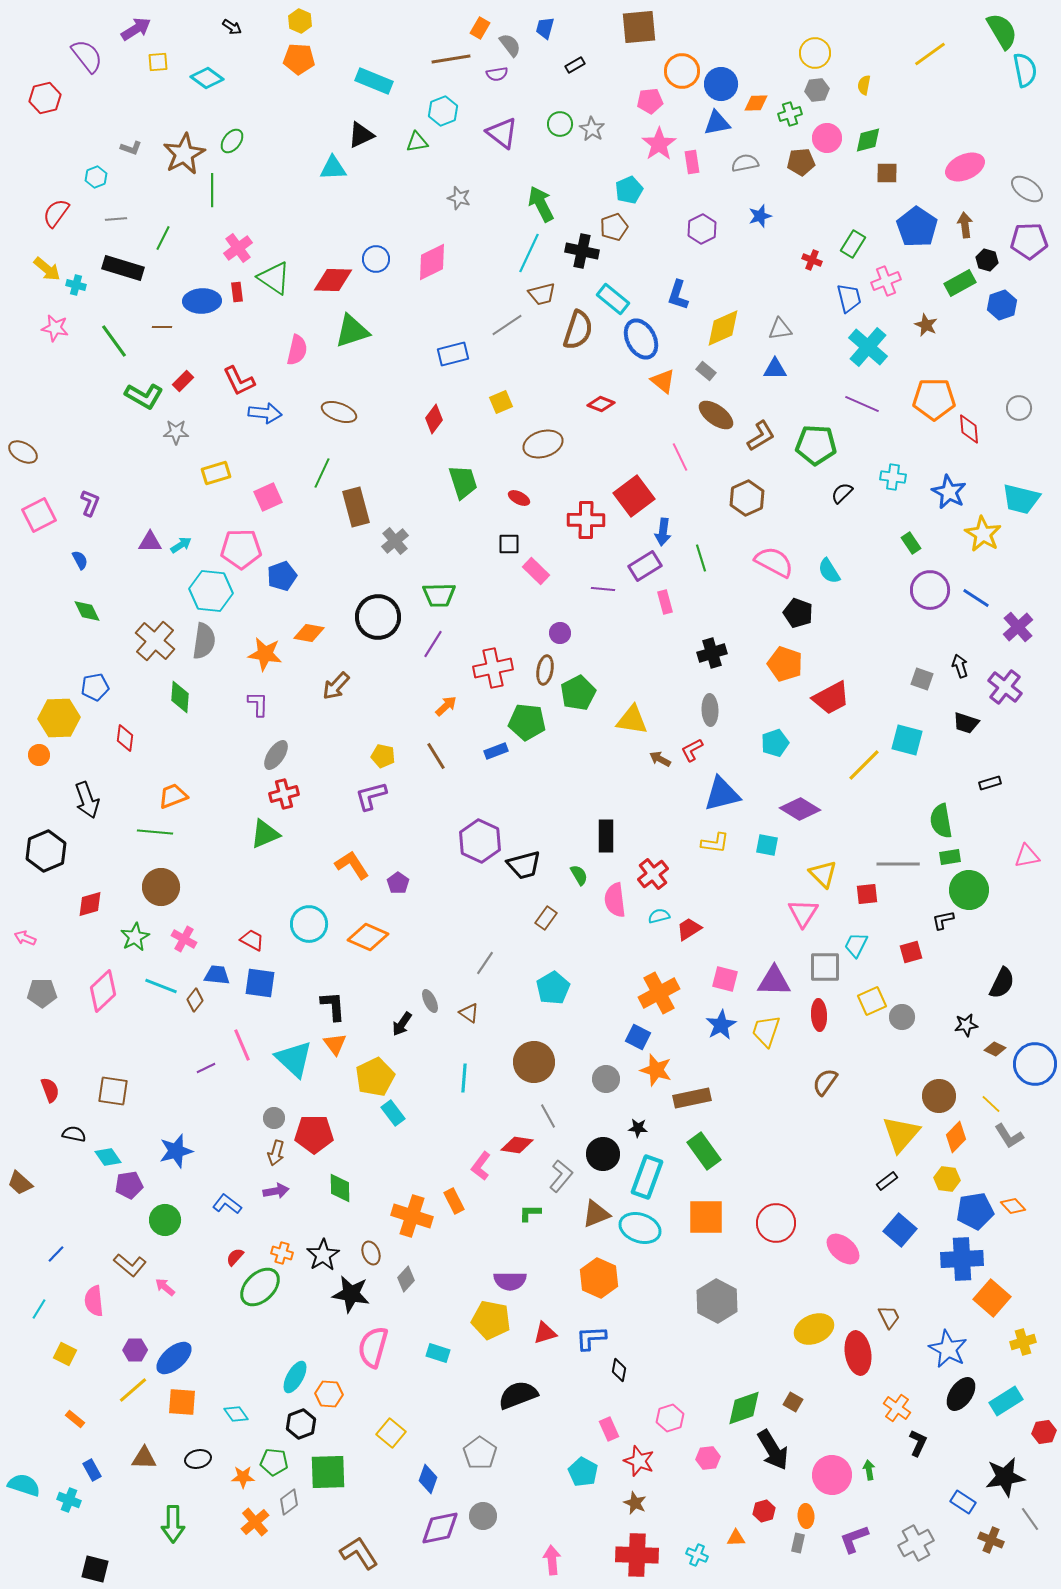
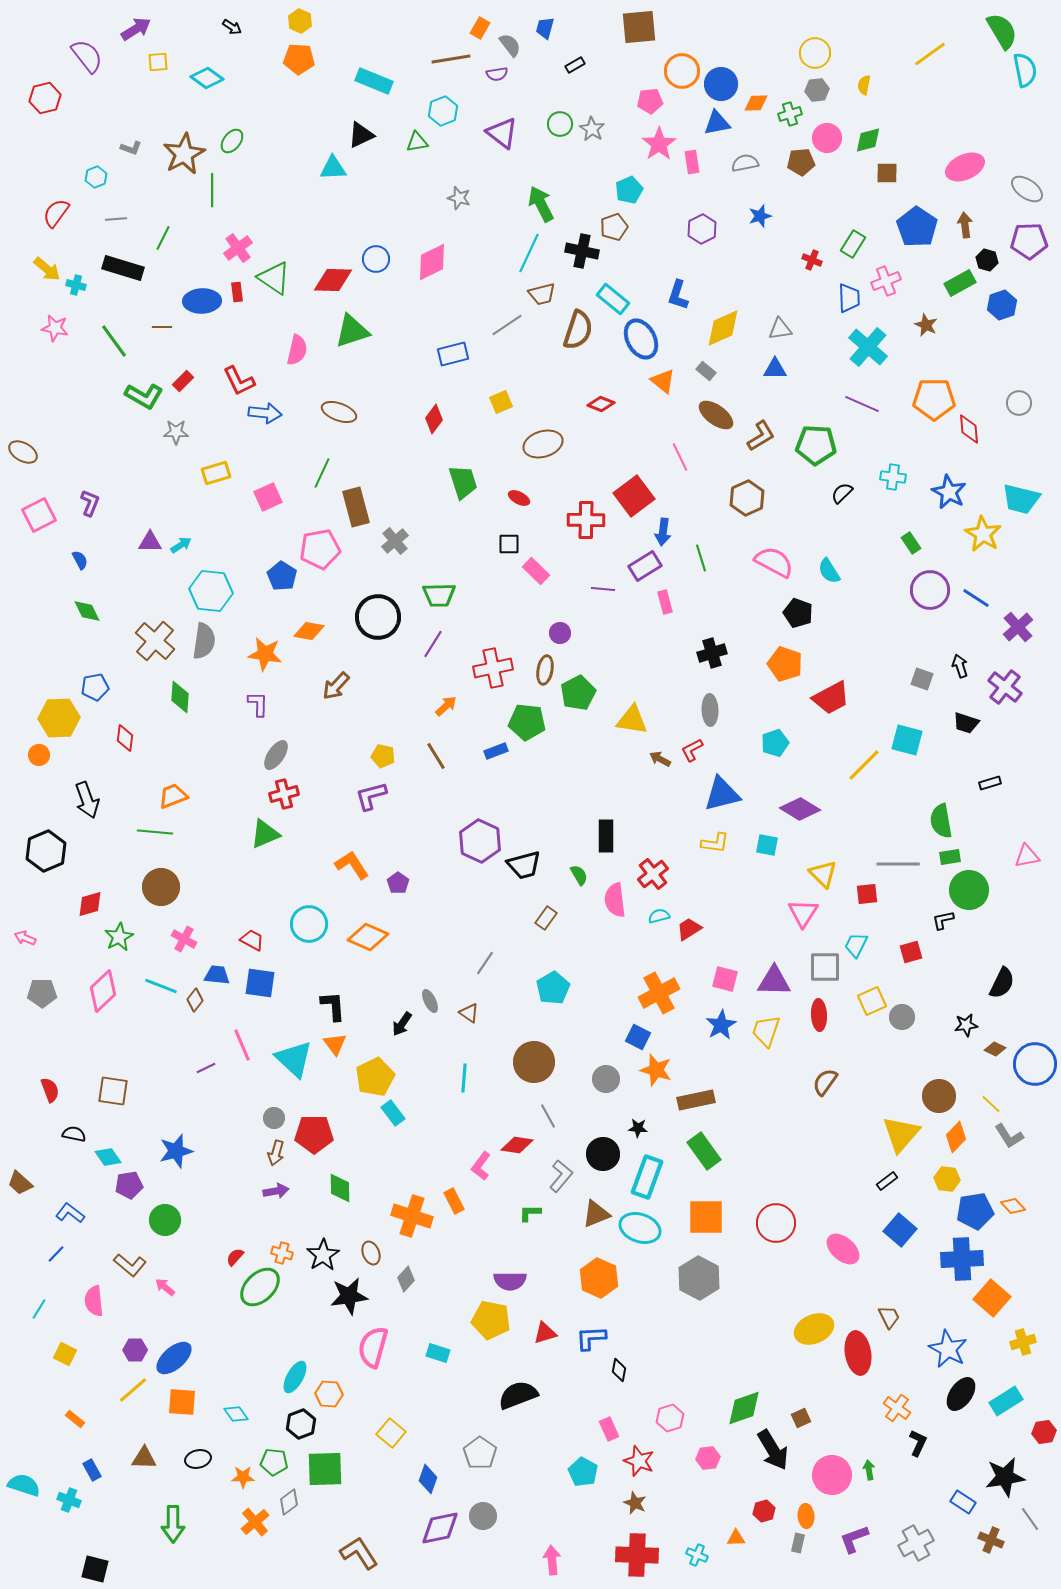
blue trapezoid at (849, 298): rotated 12 degrees clockwise
gray circle at (1019, 408): moved 5 px up
pink pentagon at (241, 549): moved 79 px right; rotated 9 degrees counterclockwise
blue pentagon at (282, 576): rotated 20 degrees counterclockwise
orange diamond at (309, 633): moved 2 px up
green star at (135, 937): moved 16 px left
brown rectangle at (692, 1098): moved 4 px right, 2 px down
blue L-shape at (227, 1204): moved 157 px left, 9 px down
black star at (351, 1294): moved 2 px left, 2 px down; rotated 18 degrees counterclockwise
gray hexagon at (717, 1301): moved 18 px left, 23 px up
brown square at (793, 1402): moved 8 px right, 16 px down; rotated 36 degrees clockwise
green square at (328, 1472): moved 3 px left, 3 px up
